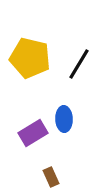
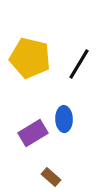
brown rectangle: rotated 24 degrees counterclockwise
